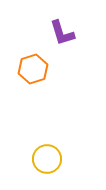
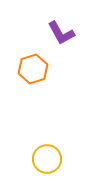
purple L-shape: moved 1 px left; rotated 12 degrees counterclockwise
